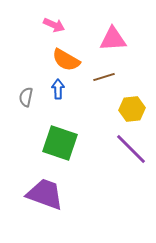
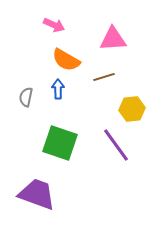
purple line: moved 15 px left, 4 px up; rotated 9 degrees clockwise
purple trapezoid: moved 8 px left
